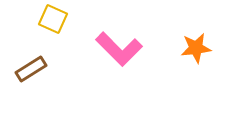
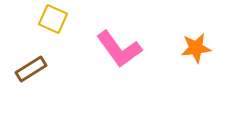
pink L-shape: rotated 9 degrees clockwise
